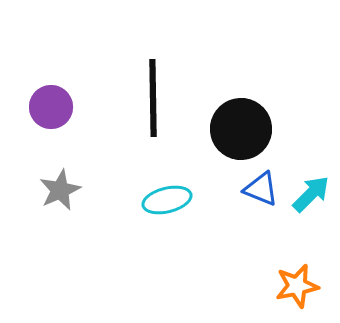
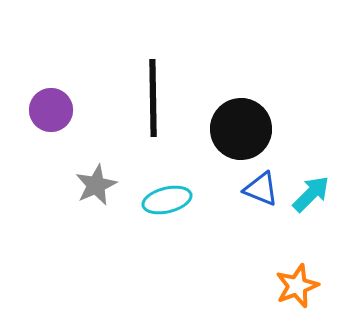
purple circle: moved 3 px down
gray star: moved 36 px right, 5 px up
orange star: rotated 9 degrees counterclockwise
